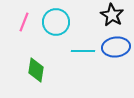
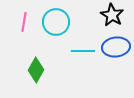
pink line: rotated 12 degrees counterclockwise
green diamond: rotated 20 degrees clockwise
